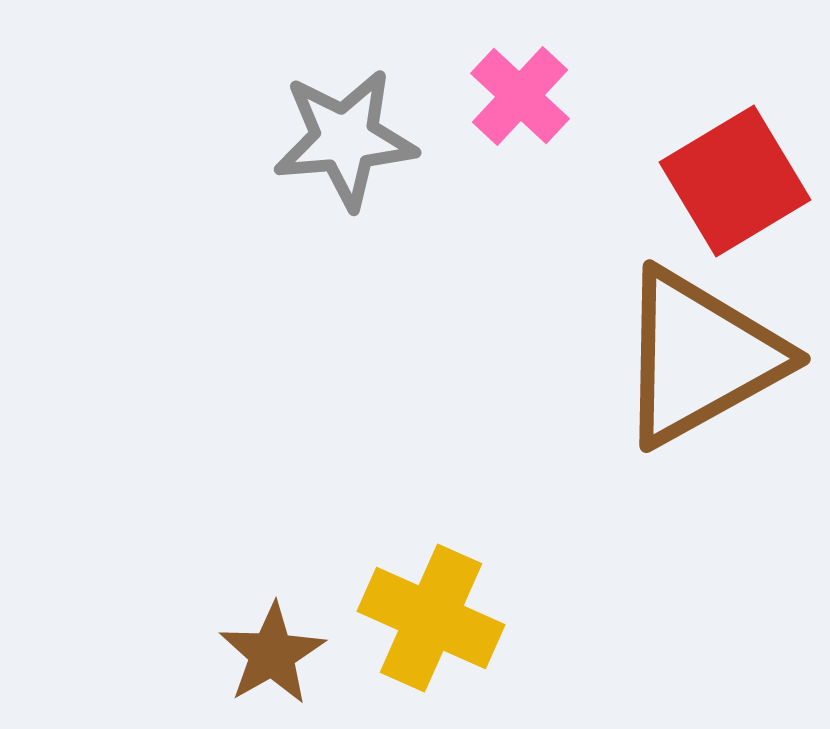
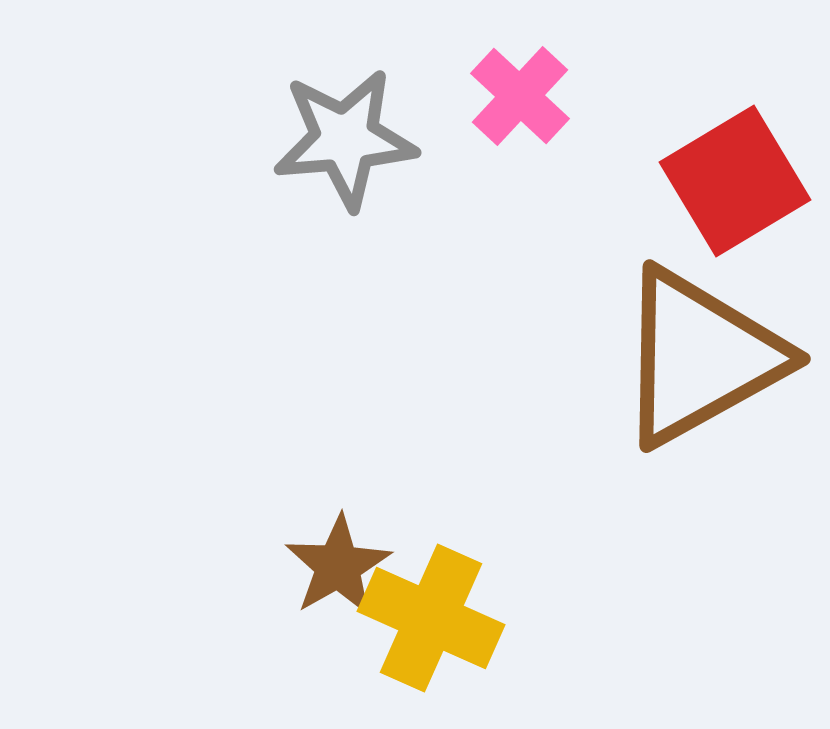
brown star: moved 66 px right, 88 px up
